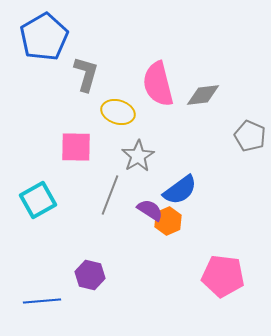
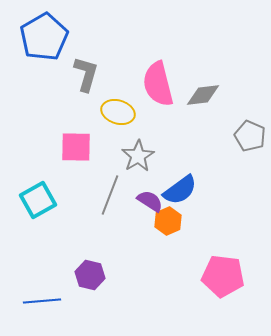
purple semicircle: moved 9 px up
